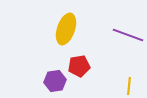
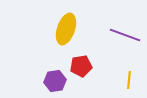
purple line: moved 3 px left
red pentagon: moved 2 px right
yellow line: moved 6 px up
